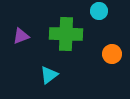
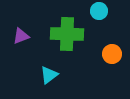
green cross: moved 1 px right
